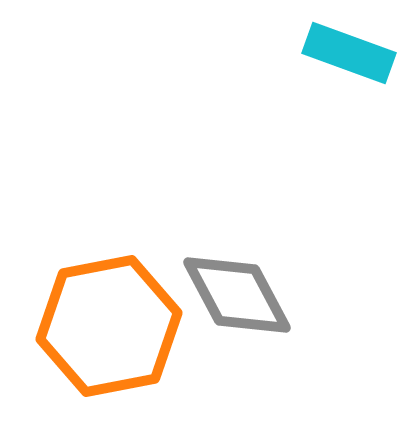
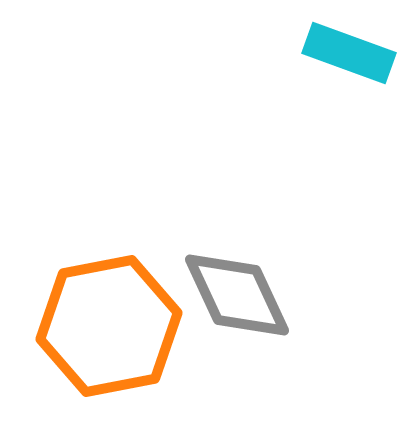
gray diamond: rotated 3 degrees clockwise
